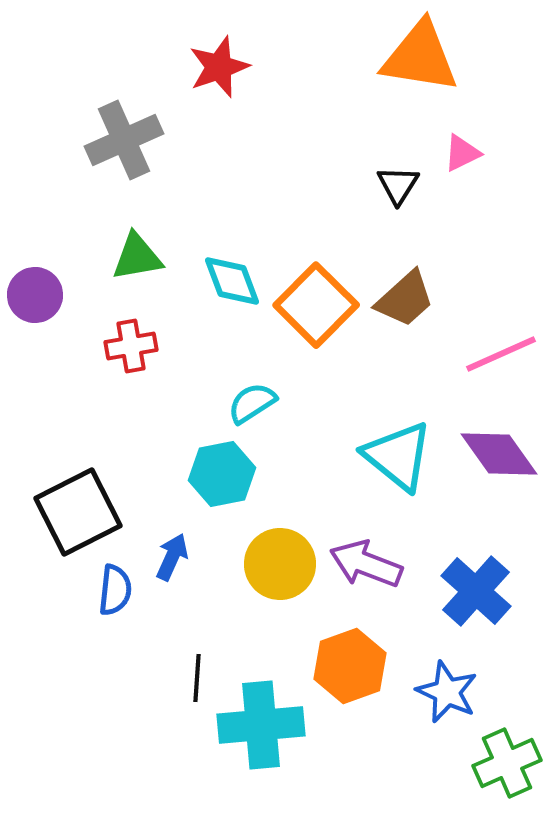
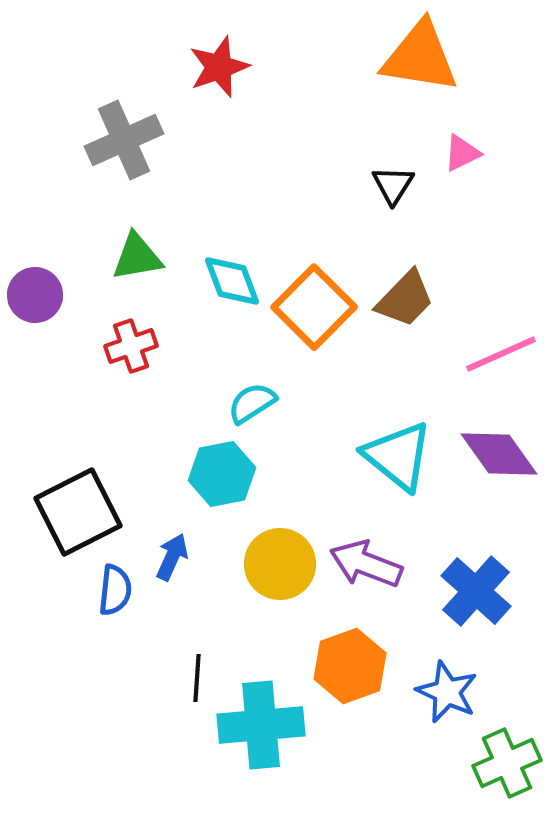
black triangle: moved 5 px left
brown trapezoid: rotated 4 degrees counterclockwise
orange square: moved 2 px left, 2 px down
red cross: rotated 9 degrees counterclockwise
